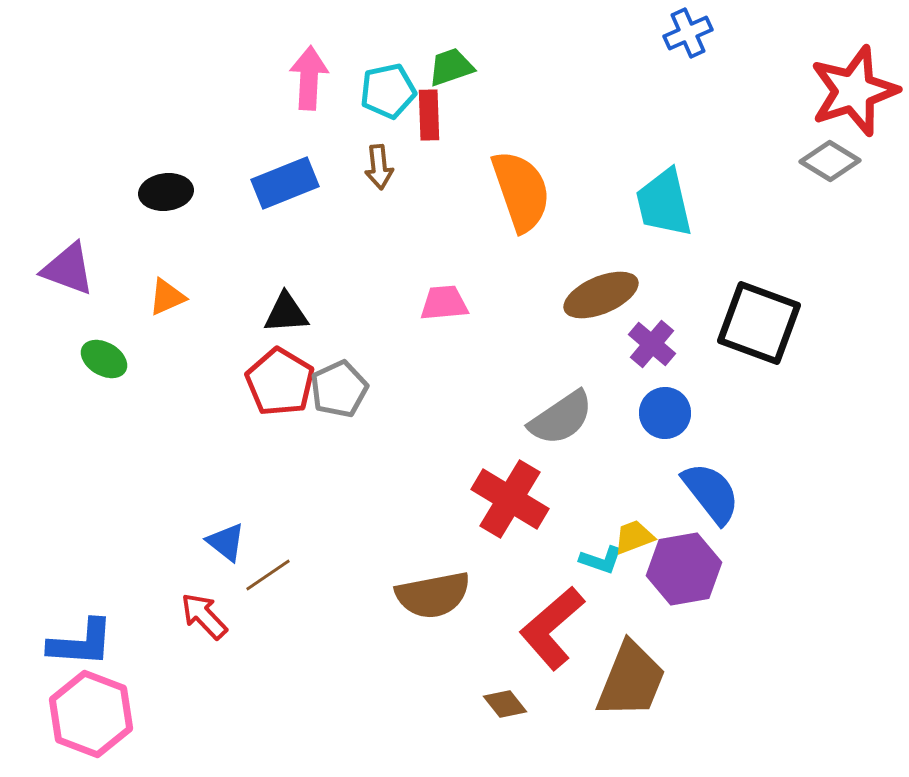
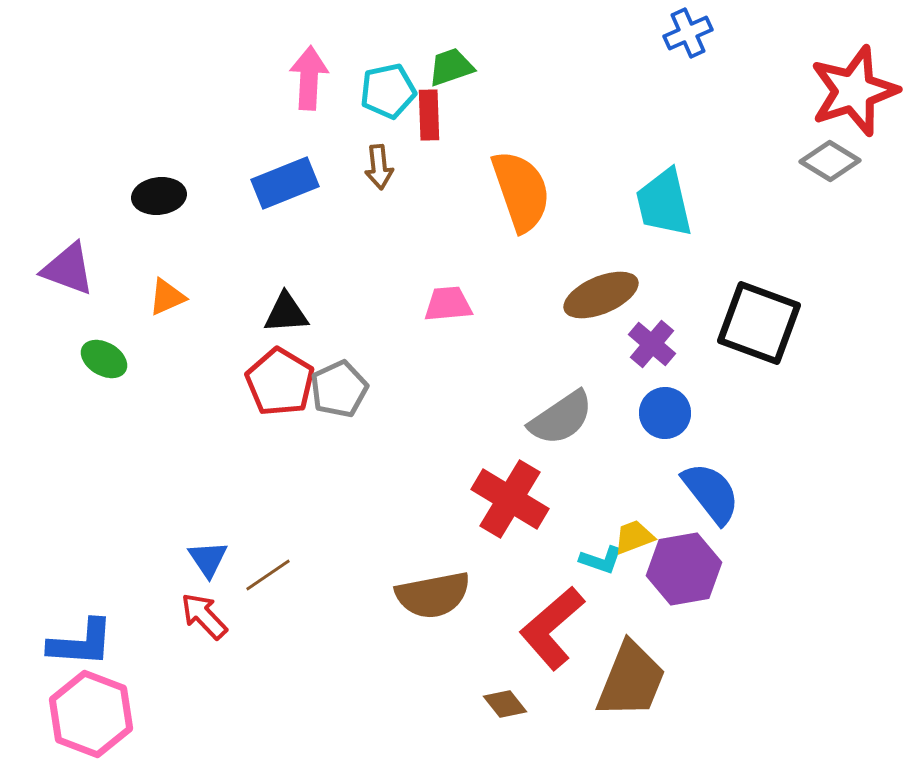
black ellipse: moved 7 px left, 4 px down
pink trapezoid: moved 4 px right, 1 px down
blue triangle: moved 18 px left, 17 px down; rotated 18 degrees clockwise
